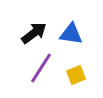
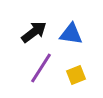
black arrow: moved 1 px up
